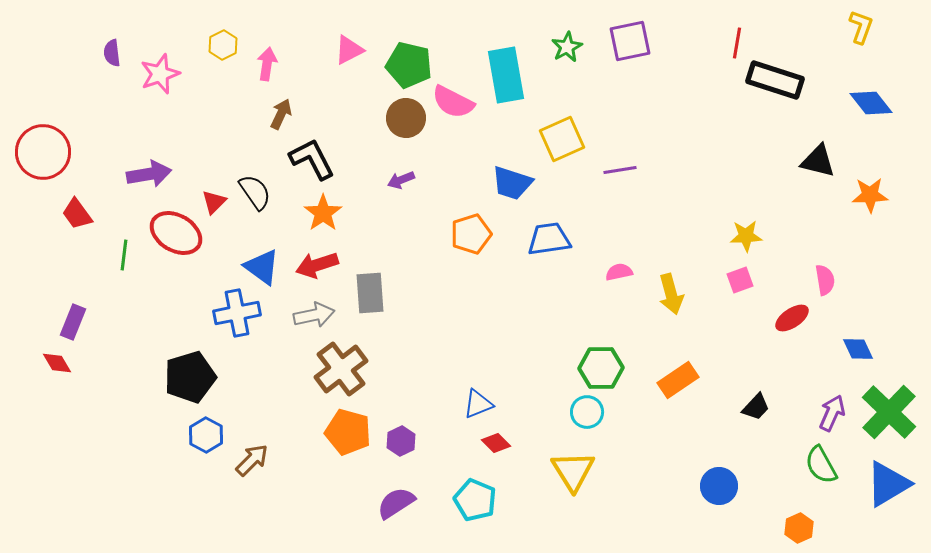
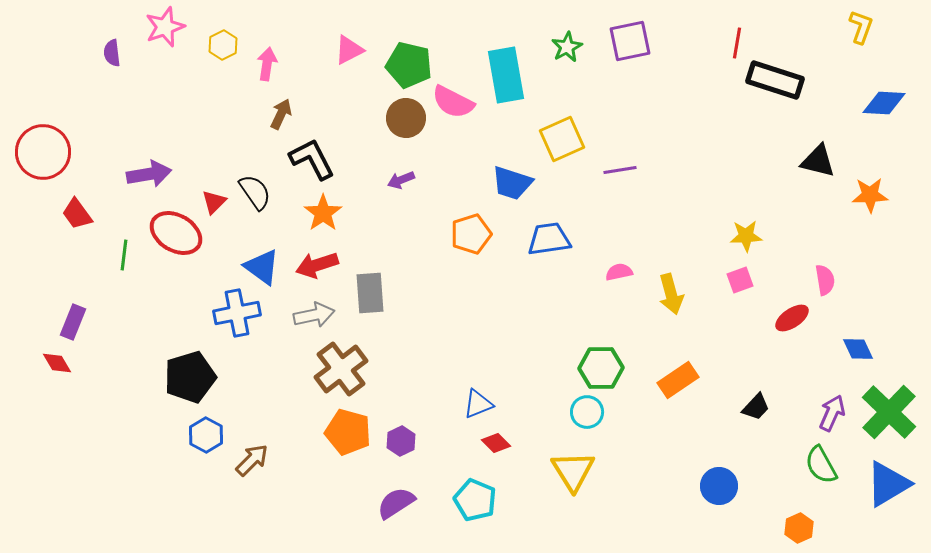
pink star at (160, 74): moved 5 px right, 47 px up
blue diamond at (871, 103): moved 13 px right; rotated 48 degrees counterclockwise
